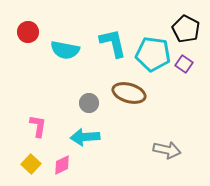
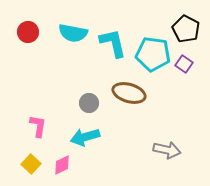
cyan semicircle: moved 8 px right, 17 px up
cyan arrow: rotated 12 degrees counterclockwise
